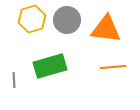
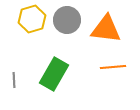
green rectangle: moved 4 px right, 8 px down; rotated 44 degrees counterclockwise
